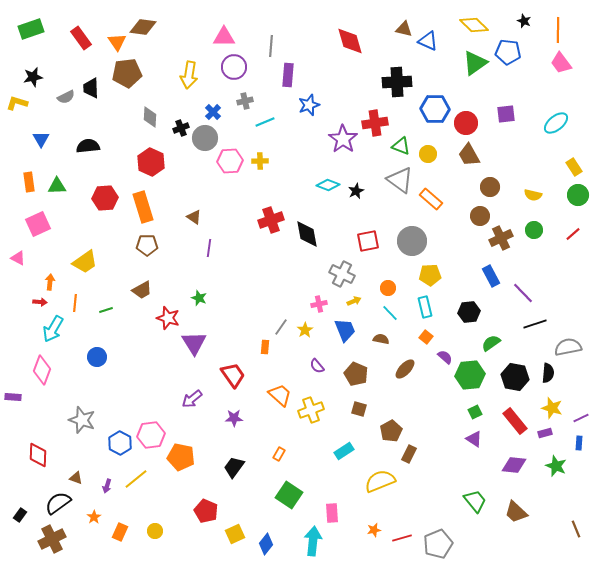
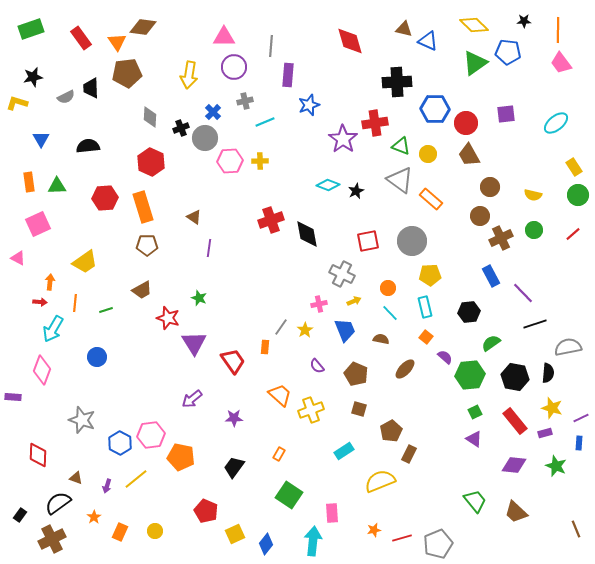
black star at (524, 21): rotated 24 degrees counterclockwise
red trapezoid at (233, 375): moved 14 px up
